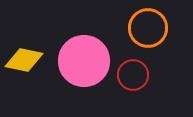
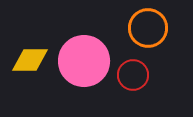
yellow diamond: moved 6 px right; rotated 12 degrees counterclockwise
